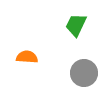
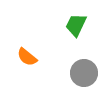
orange semicircle: rotated 145 degrees counterclockwise
